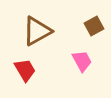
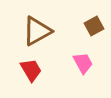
pink trapezoid: moved 1 px right, 2 px down
red trapezoid: moved 6 px right
